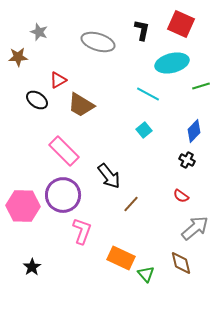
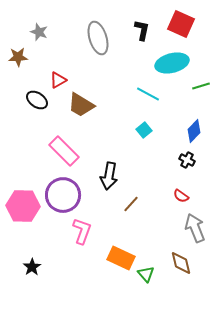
gray ellipse: moved 4 px up; rotated 56 degrees clockwise
black arrow: rotated 48 degrees clockwise
gray arrow: rotated 72 degrees counterclockwise
